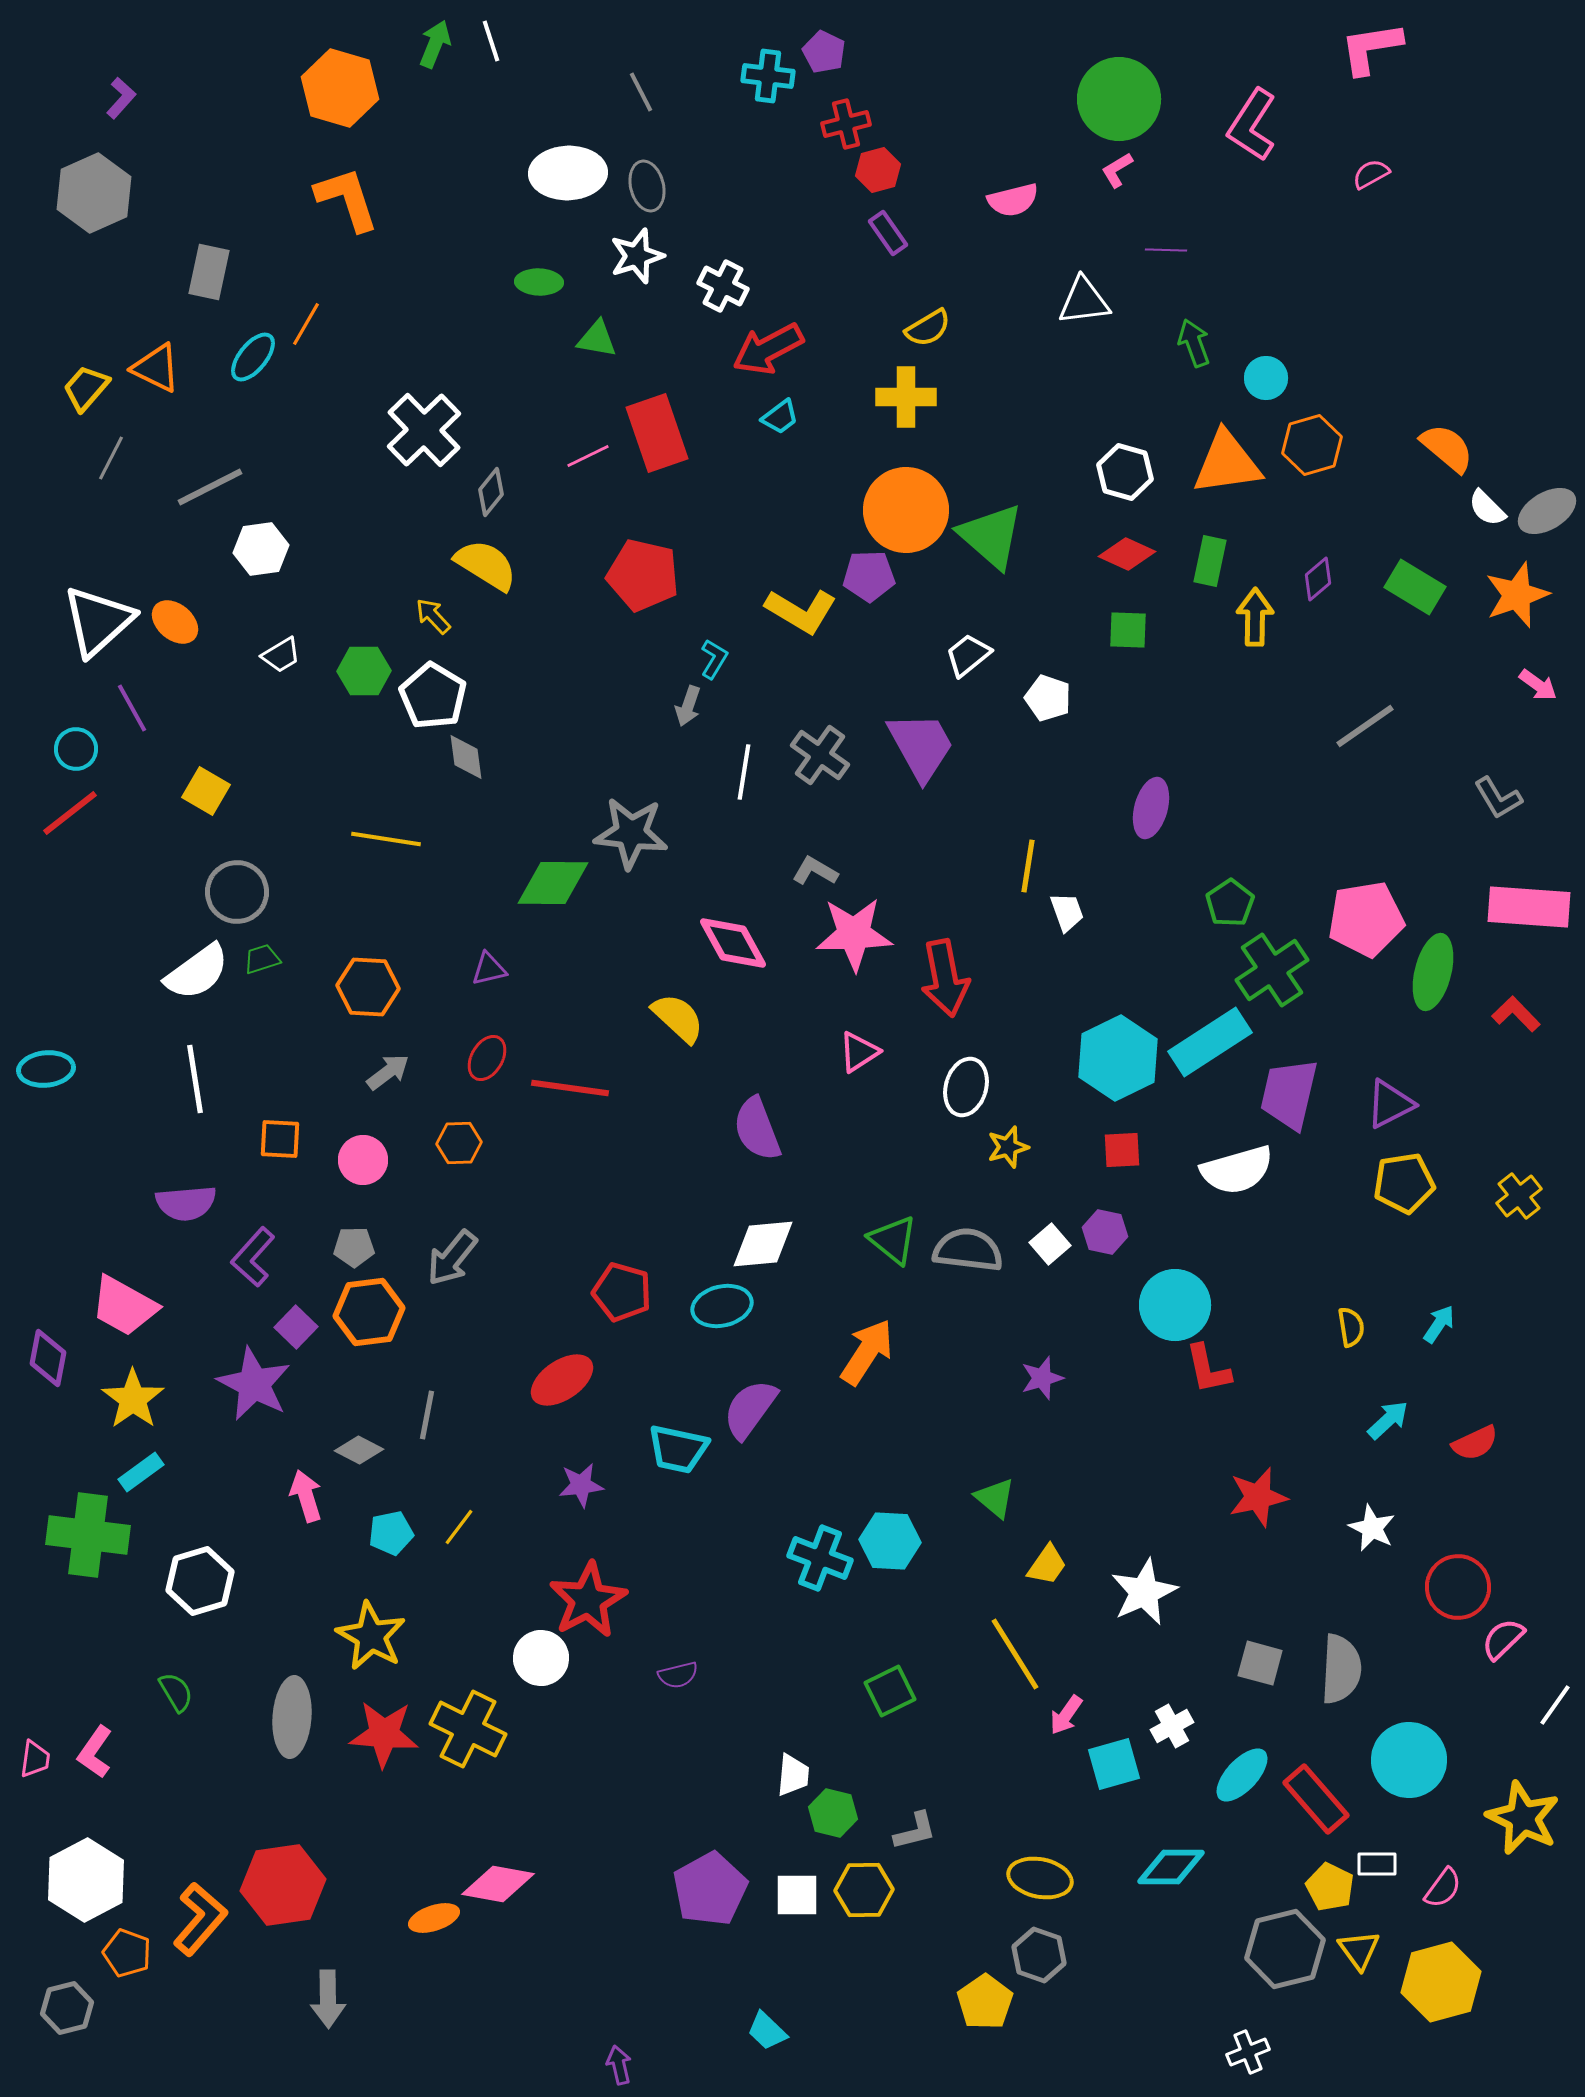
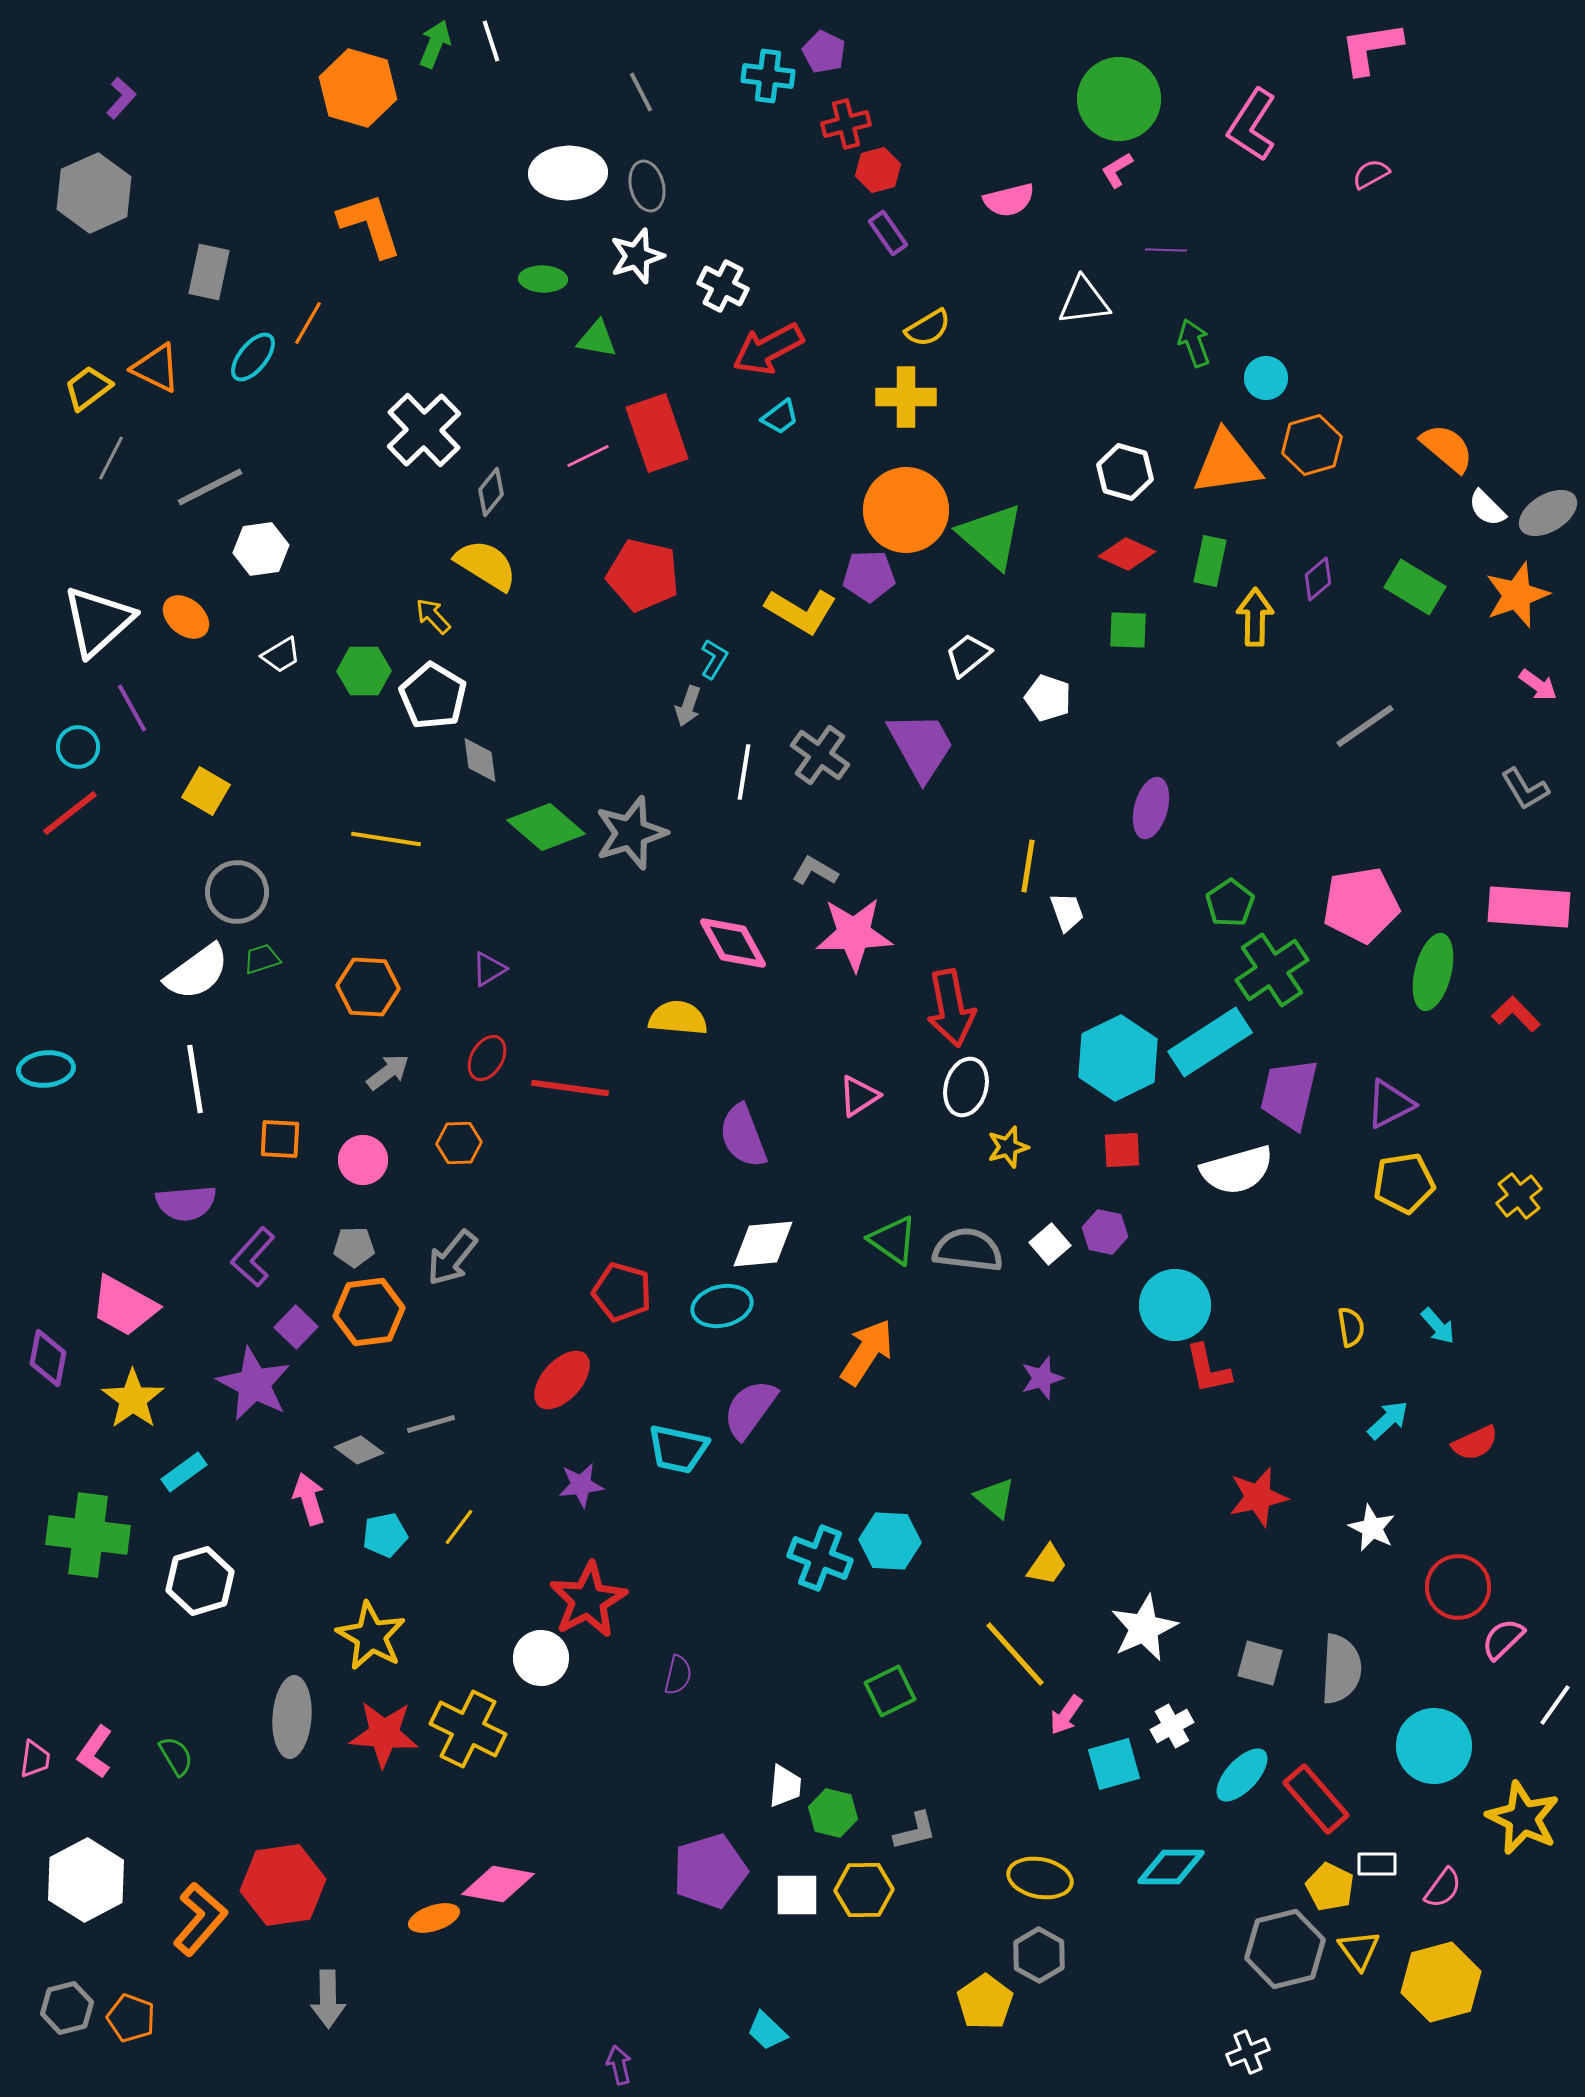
orange hexagon at (340, 88): moved 18 px right
orange L-shape at (347, 199): moved 23 px right, 26 px down
pink semicircle at (1013, 200): moved 4 px left
green ellipse at (539, 282): moved 4 px right, 3 px up
orange line at (306, 324): moved 2 px right, 1 px up
yellow trapezoid at (86, 388): moved 2 px right; rotated 12 degrees clockwise
gray ellipse at (1547, 511): moved 1 px right, 2 px down
orange ellipse at (175, 622): moved 11 px right, 5 px up
cyan circle at (76, 749): moved 2 px right, 2 px up
gray diamond at (466, 757): moved 14 px right, 3 px down
gray L-shape at (1498, 798): moved 27 px right, 9 px up
gray star at (631, 833): rotated 24 degrees counterclockwise
green diamond at (553, 883): moved 7 px left, 56 px up; rotated 40 degrees clockwise
pink pentagon at (1366, 919): moved 5 px left, 14 px up
purple triangle at (489, 969): rotated 18 degrees counterclockwise
red arrow at (945, 978): moved 6 px right, 30 px down
yellow semicircle at (678, 1018): rotated 38 degrees counterclockwise
pink triangle at (859, 1052): moved 44 px down
purple semicircle at (757, 1129): moved 14 px left, 7 px down
green triangle at (893, 1240): rotated 4 degrees counterclockwise
cyan arrow at (1439, 1324): moved 1 px left, 2 px down; rotated 105 degrees clockwise
red ellipse at (562, 1380): rotated 14 degrees counterclockwise
gray line at (427, 1415): moved 4 px right, 9 px down; rotated 63 degrees clockwise
gray diamond at (359, 1450): rotated 9 degrees clockwise
cyan rectangle at (141, 1472): moved 43 px right
pink arrow at (306, 1496): moved 3 px right, 3 px down
cyan pentagon at (391, 1533): moved 6 px left, 2 px down
white star at (1144, 1592): moved 36 px down
yellow line at (1015, 1654): rotated 10 degrees counterclockwise
purple semicircle at (678, 1675): rotated 63 degrees counterclockwise
green semicircle at (176, 1692): moved 64 px down
cyan circle at (1409, 1760): moved 25 px right, 14 px up
white trapezoid at (793, 1775): moved 8 px left, 11 px down
purple pentagon at (710, 1889): moved 18 px up; rotated 12 degrees clockwise
orange pentagon at (127, 1953): moved 4 px right, 65 px down
gray hexagon at (1039, 1955): rotated 10 degrees clockwise
